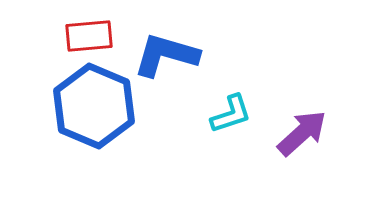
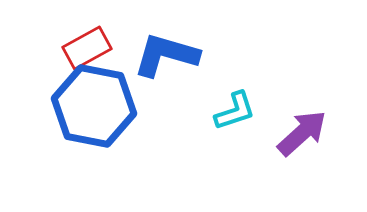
red rectangle: moved 2 px left, 12 px down; rotated 24 degrees counterclockwise
blue hexagon: rotated 12 degrees counterclockwise
cyan L-shape: moved 4 px right, 3 px up
